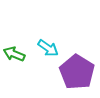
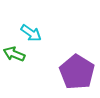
cyan arrow: moved 17 px left, 15 px up
